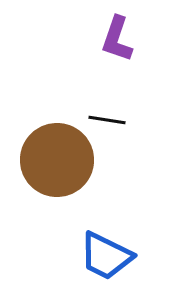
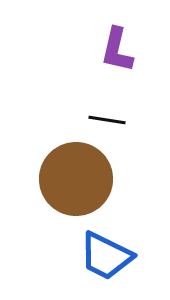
purple L-shape: moved 11 px down; rotated 6 degrees counterclockwise
brown circle: moved 19 px right, 19 px down
